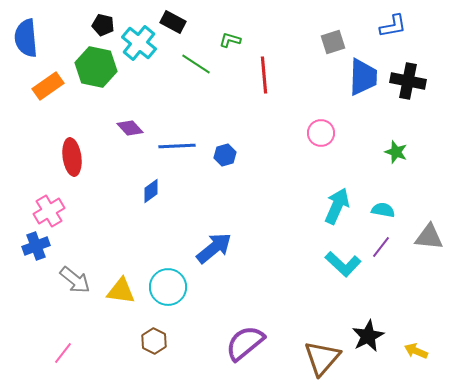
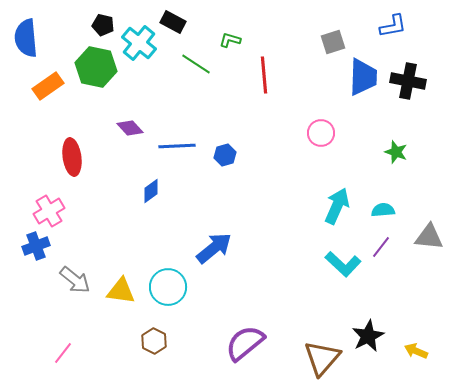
cyan semicircle: rotated 15 degrees counterclockwise
